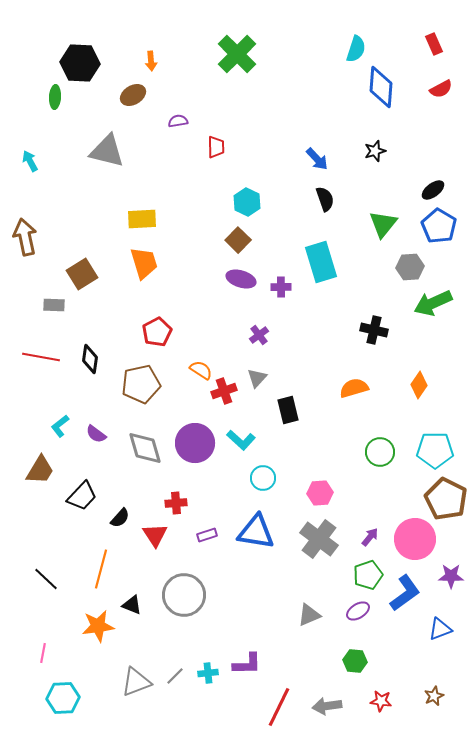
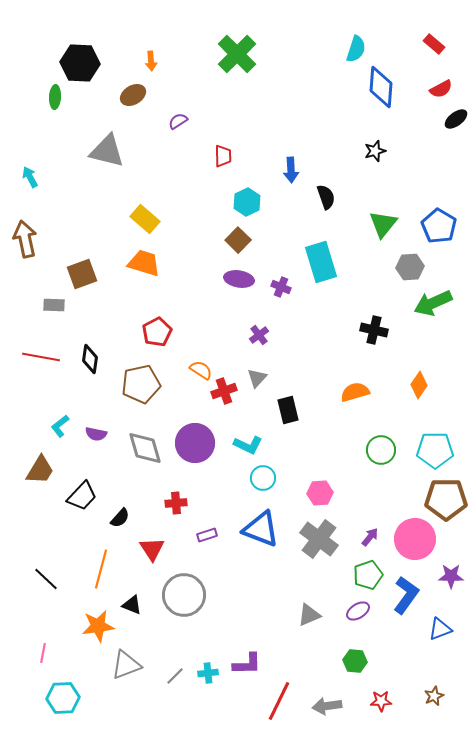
red rectangle at (434, 44): rotated 25 degrees counterclockwise
purple semicircle at (178, 121): rotated 24 degrees counterclockwise
red trapezoid at (216, 147): moved 7 px right, 9 px down
blue arrow at (317, 159): moved 26 px left, 11 px down; rotated 40 degrees clockwise
cyan arrow at (30, 161): moved 16 px down
black ellipse at (433, 190): moved 23 px right, 71 px up
black semicircle at (325, 199): moved 1 px right, 2 px up
cyan hexagon at (247, 202): rotated 8 degrees clockwise
yellow rectangle at (142, 219): moved 3 px right; rotated 44 degrees clockwise
brown arrow at (25, 237): moved 2 px down
orange trapezoid at (144, 263): rotated 56 degrees counterclockwise
brown square at (82, 274): rotated 12 degrees clockwise
purple ellipse at (241, 279): moved 2 px left; rotated 8 degrees counterclockwise
purple cross at (281, 287): rotated 24 degrees clockwise
orange semicircle at (354, 388): moved 1 px right, 4 px down
purple semicircle at (96, 434): rotated 25 degrees counterclockwise
cyan L-shape at (241, 440): moved 7 px right, 5 px down; rotated 16 degrees counterclockwise
green circle at (380, 452): moved 1 px right, 2 px up
brown pentagon at (446, 499): rotated 27 degrees counterclockwise
blue triangle at (256, 532): moved 5 px right, 3 px up; rotated 12 degrees clockwise
red triangle at (155, 535): moved 3 px left, 14 px down
blue L-shape at (405, 593): moved 1 px right, 2 px down; rotated 18 degrees counterclockwise
gray triangle at (136, 682): moved 10 px left, 17 px up
red star at (381, 701): rotated 10 degrees counterclockwise
red line at (279, 707): moved 6 px up
